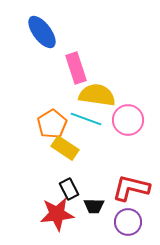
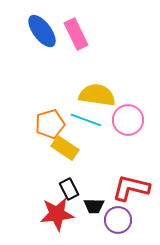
blue ellipse: moved 1 px up
pink rectangle: moved 34 px up; rotated 8 degrees counterclockwise
cyan line: moved 1 px down
orange pentagon: moved 2 px left; rotated 16 degrees clockwise
purple circle: moved 10 px left, 2 px up
